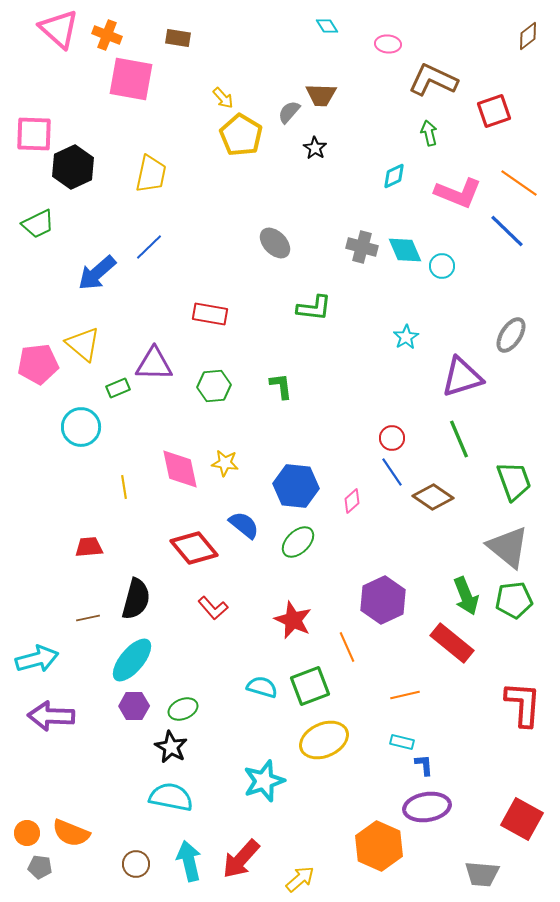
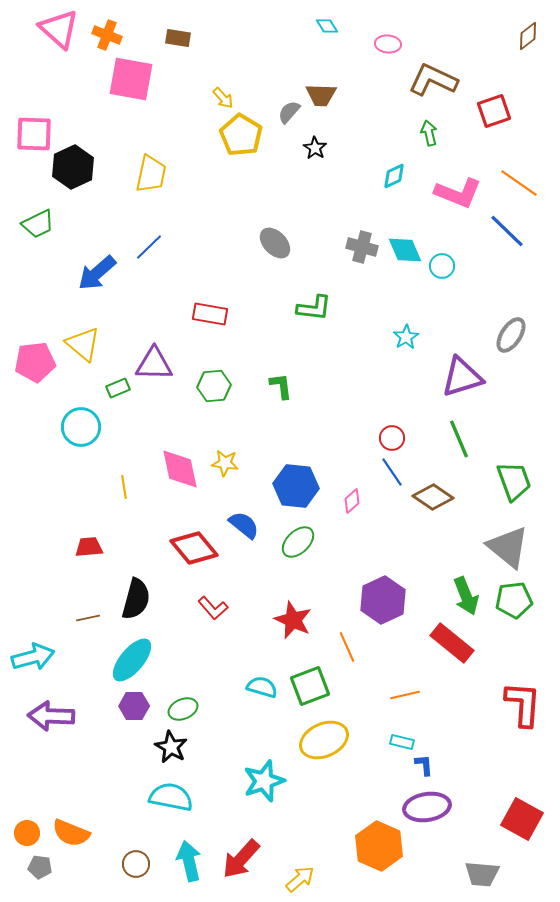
pink pentagon at (38, 364): moved 3 px left, 2 px up
cyan arrow at (37, 659): moved 4 px left, 2 px up
